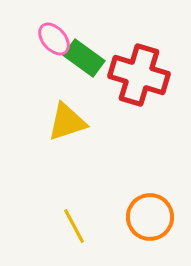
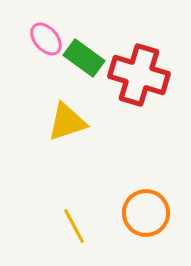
pink ellipse: moved 8 px left
orange circle: moved 4 px left, 4 px up
